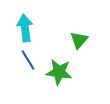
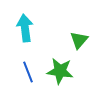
blue line: moved 12 px down; rotated 10 degrees clockwise
green star: moved 1 px right, 1 px up
